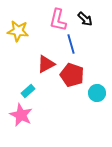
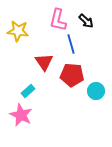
black arrow: moved 1 px right, 2 px down
red triangle: moved 2 px left, 2 px up; rotated 36 degrees counterclockwise
red pentagon: rotated 15 degrees counterclockwise
cyan circle: moved 1 px left, 2 px up
